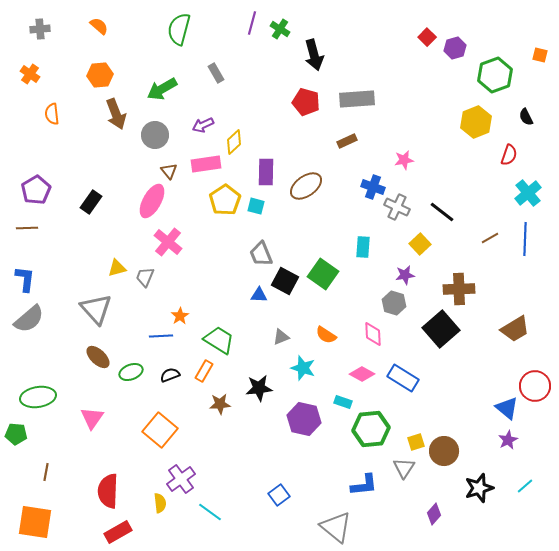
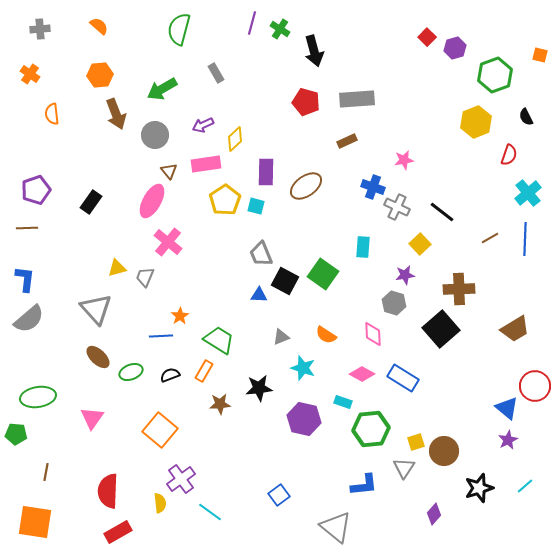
black arrow at (314, 55): moved 4 px up
yellow diamond at (234, 142): moved 1 px right, 3 px up
purple pentagon at (36, 190): rotated 12 degrees clockwise
